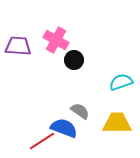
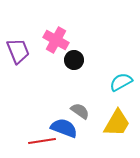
purple trapezoid: moved 5 px down; rotated 64 degrees clockwise
cyan semicircle: rotated 10 degrees counterclockwise
yellow trapezoid: rotated 120 degrees clockwise
red line: rotated 24 degrees clockwise
